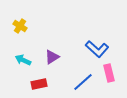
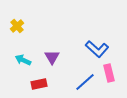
yellow cross: moved 3 px left; rotated 16 degrees clockwise
purple triangle: rotated 28 degrees counterclockwise
blue line: moved 2 px right
